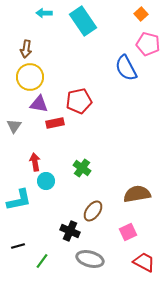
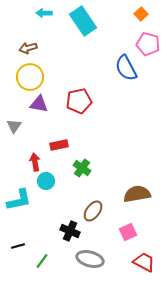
brown arrow: moved 2 px right, 1 px up; rotated 66 degrees clockwise
red rectangle: moved 4 px right, 22 px down
